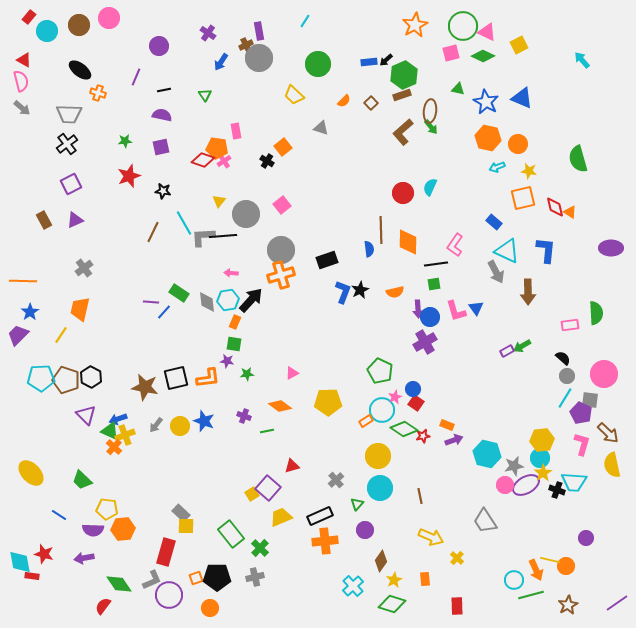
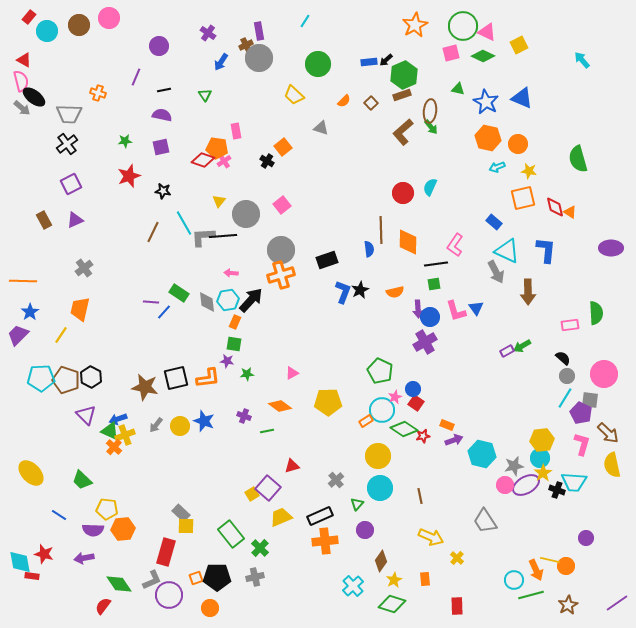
black ellipse at (80, 70): moved 46 px left, 27 px down
cyan hexagon at (487, 454): moved 5 px left
